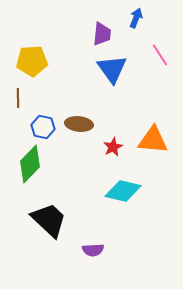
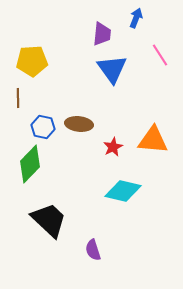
purple semicircle: rotated 75 degrees clockwise
